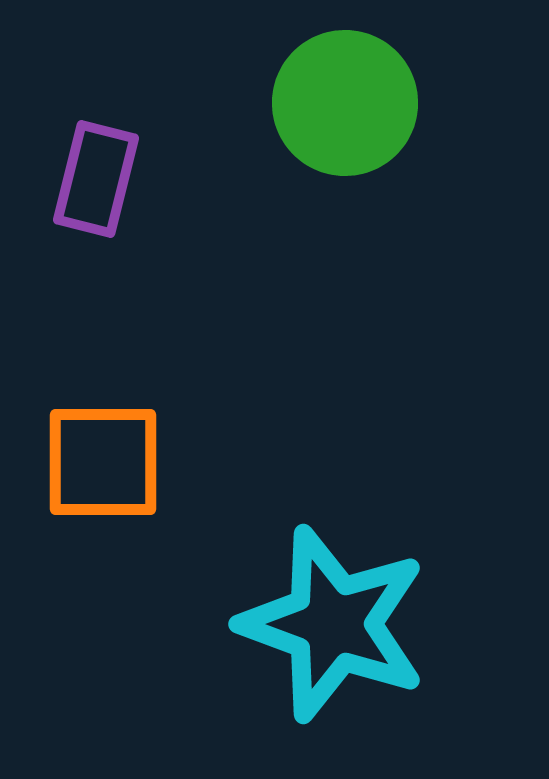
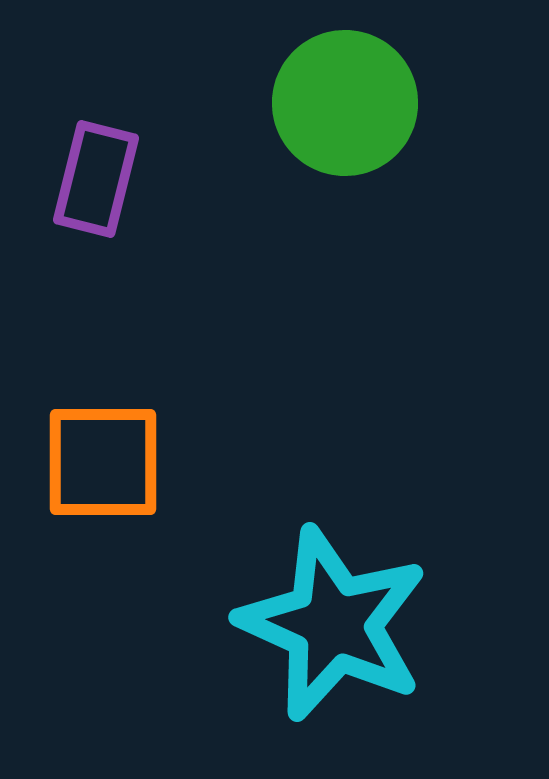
cyan star: rotated 4 degrees clockwise
